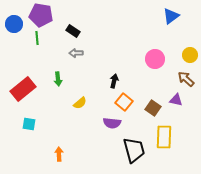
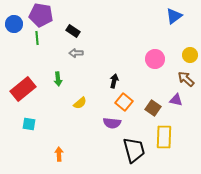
blue triangle: moved 3 px right
